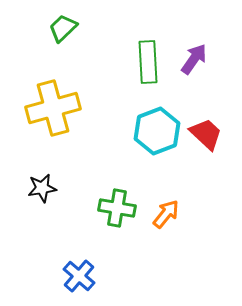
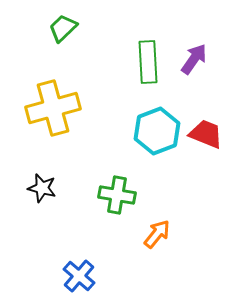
red trapezoid: rotated 21 degrees counterclockwise
black star: rotated 24 degrees clockwise
green cross: moved 13 px up
orange arrow: moved 9 px left, 20 px down
